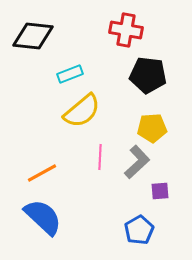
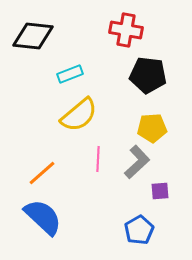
yellow semicircle: moved 3 px left, 4 px down
pink line: moved 2 px left, 2 px down
orange line: rotated 12 degrees counterclockwise
